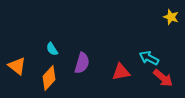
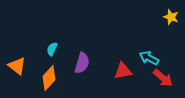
cyan semicircle: rotated 56 degrees clockwise
red triangle: moved 2 px right, 1 px up
